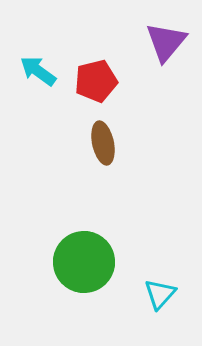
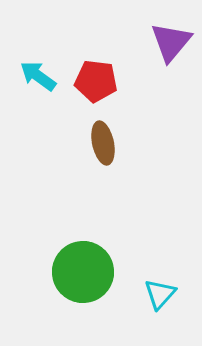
purple triangle: moved 5 px right
cyan arrow: moved 5 px down
red pentagon: rotated 21 degrees clockwise
green circle: moved 1 px left, 10 px down
